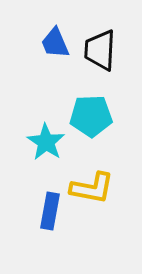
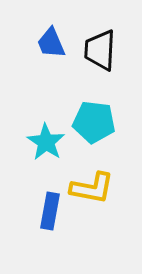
blue trapezoid: moved 4 px left
cyan pentagon: moved 3 px right, 6 px down; rotated 9 degrees clockwise
